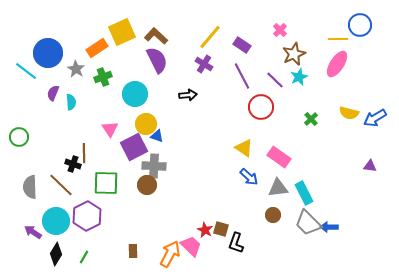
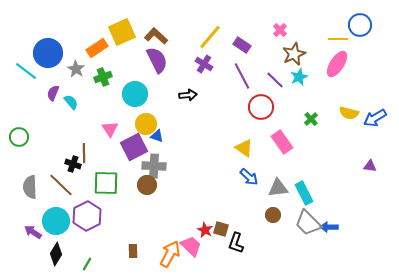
cyan semicircle at (71, 102): rotated 35 degrees counterclockwise
pink rectangle at (279, 157): moved 3 px right, 15 px up; rotated 20 degrees clockwise
green line at (84, 257): moved 3 px right, 7 px down
